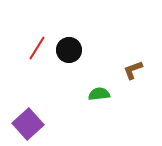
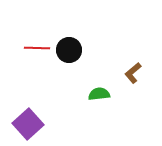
red line: rotated 60 degrees clockwise
brown L-shape: moved 3 px down; rotated 20 degrees counterclockwise
